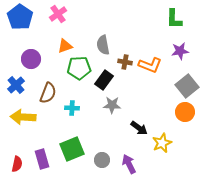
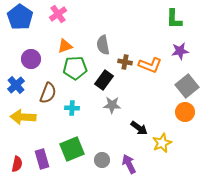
green pentagon: moved 4 px left
